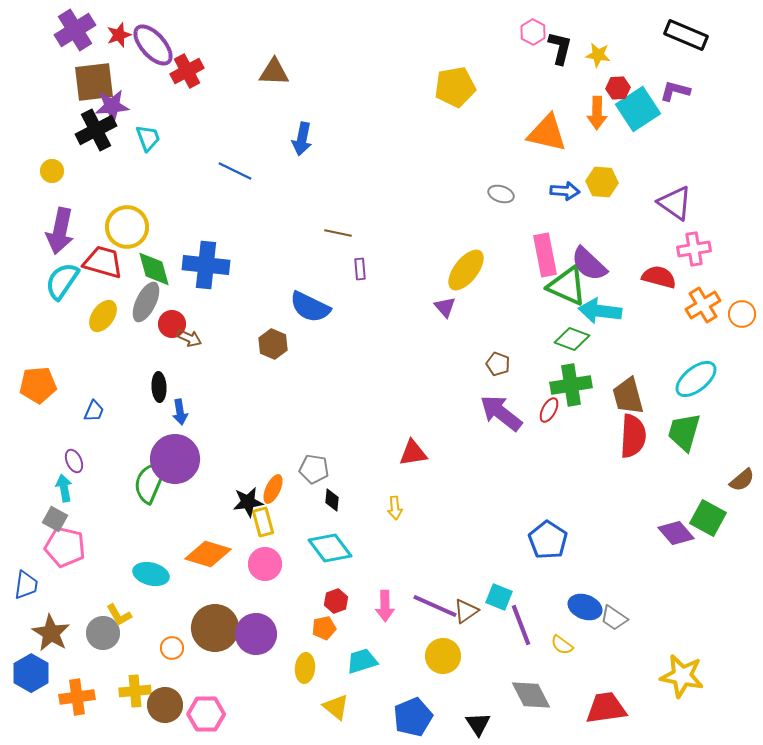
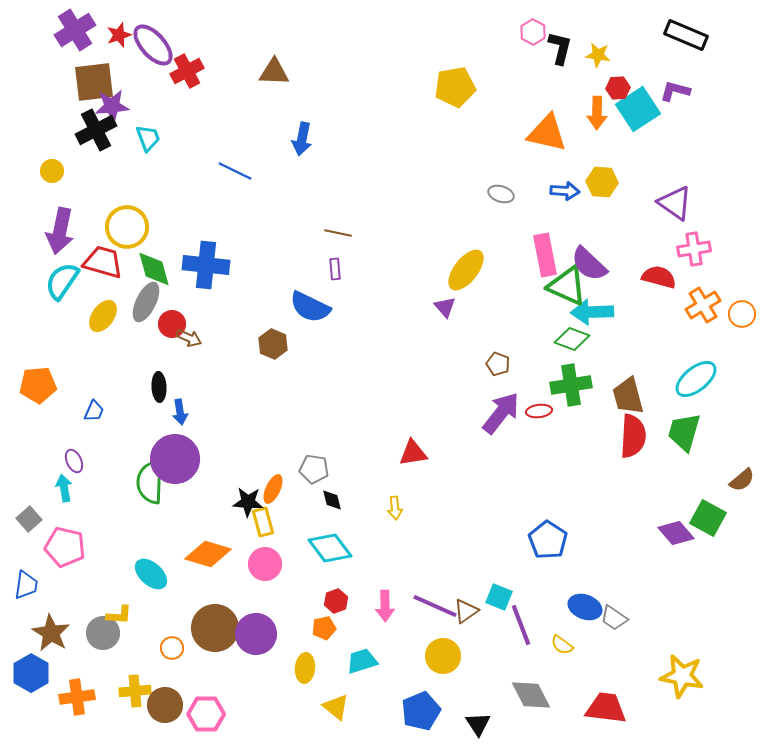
purple rectangle at (360, 269): moved 25 px left
cyan arrow at (600, 311): moved 8 px left, 1 px down; rotated 9 degrees counterclockwise
red ellipse at (549, 410): moved 10 px left, 1 px down; rotated 55 degrees clockwise
purple arrow at (501, 413): rotated 90 degrees clockwise
green semicircle at (150, 482): rotated 21 degrees counterclockwise
black diamond at (332, 500): rotated 20 degrees counterclockwise
black star at (248, 502): rotated 12 degrees clockwise
gray square at (55, 519): moved 26 px left; rotated 20 degrees clockwise
cyan ellipse at (151, 574): rotated 28 degrees clockwise
yellow L-shape at (119, 615): rotated 56 degrees counterclockwise
red trapezoid at (606, 708): rotated 15 degrees clockwise
blue pentagon at (413, 717): moved 8 px right, 6 px up
